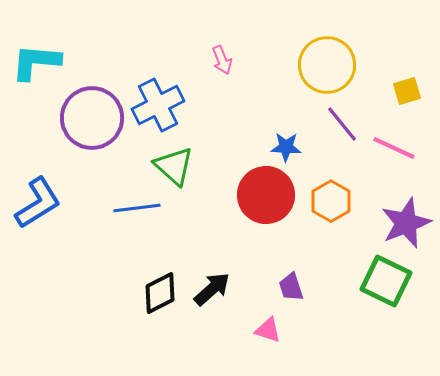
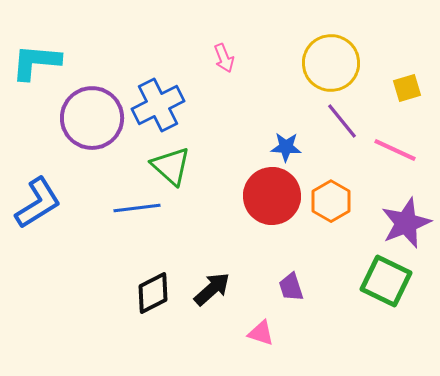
pink arrow: moved 2 px right, 2 px up
yellow circle: moved 4 px right, 2 px up
yellow square: moved 3 px up
purple line: moved 3 px up
pink line: moved 1 px right, 2 px down
green triangle: moved 3 px left
red circle: moved 6 px right, 1 px down
black diamond: moved 7 px left
pink triangle: moved 7 px left, 3 px down
